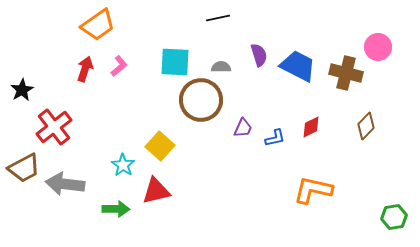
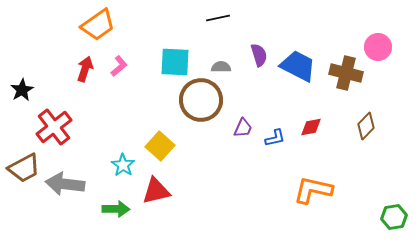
red diamond: rotated 15 degrees clockwise
